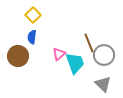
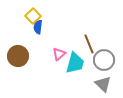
yellow square: moved 1 px down
blue semicircle: moved 6 px right, 10 px up
brown line: moved 1 px down
gray circle: moved 5 px down
cyan trapezoid: rotated 35 degrees clockwise
